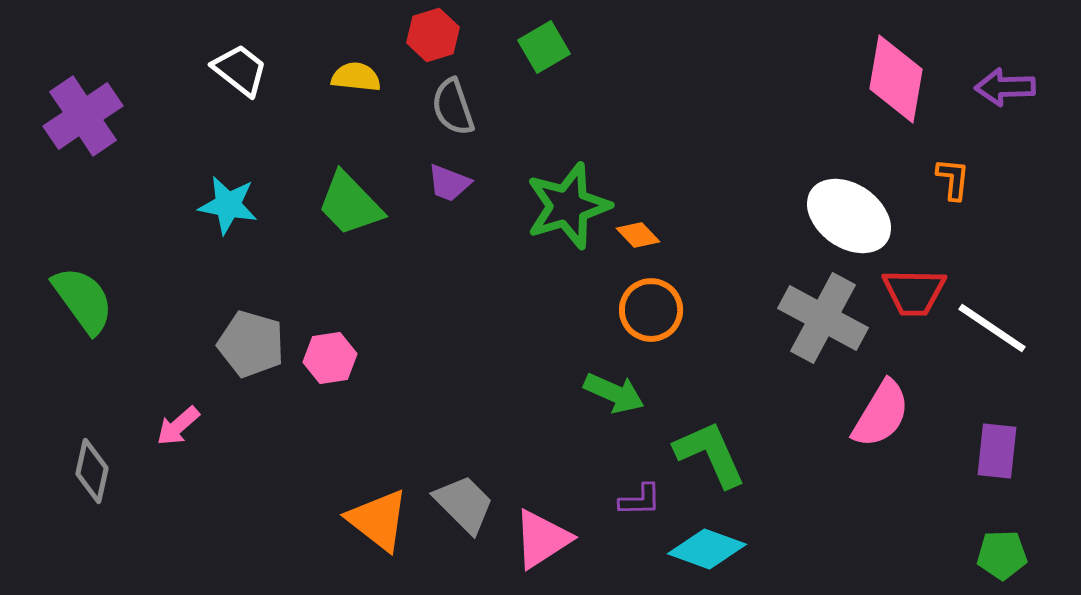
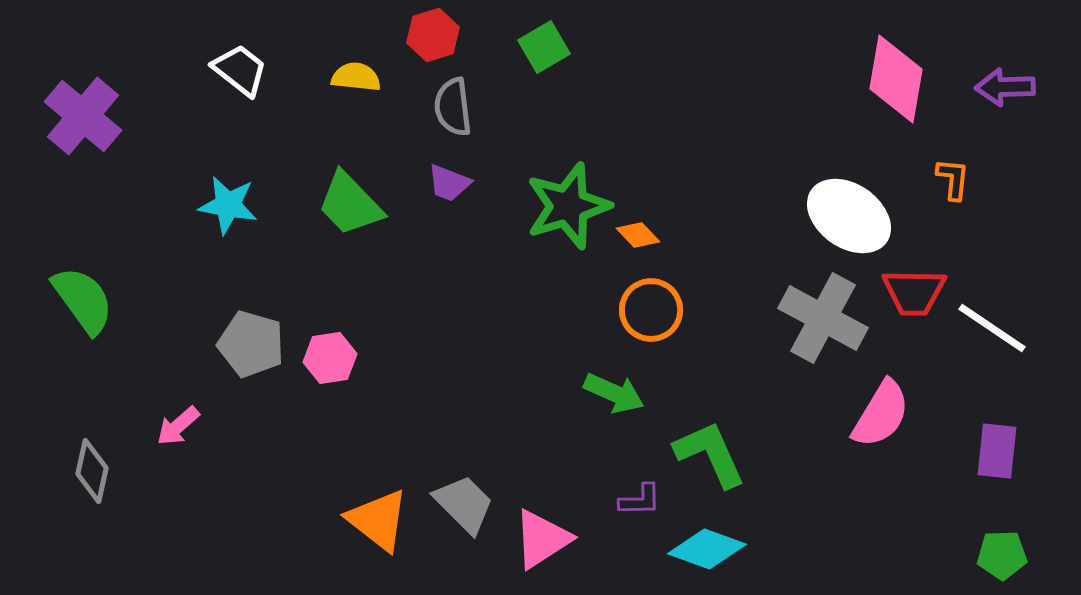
gray semicircle: rotated 12 degrees clockwise
purple cross: rotated 16 degrees counterclockwise
